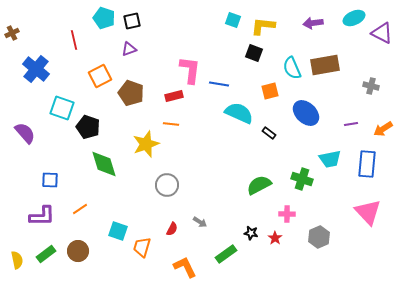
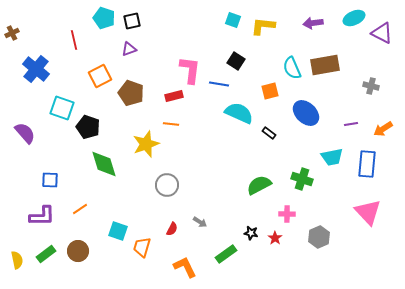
black square at (254, 53): moved 18 px left, 8 px down; rotated 12 degrees clockwise
cyan trapezoid at (330, 159): moved 2 px right, 2 px up
